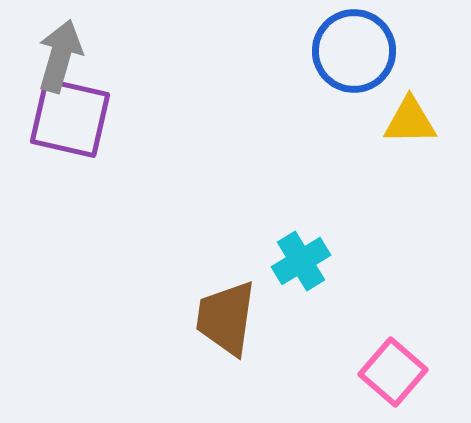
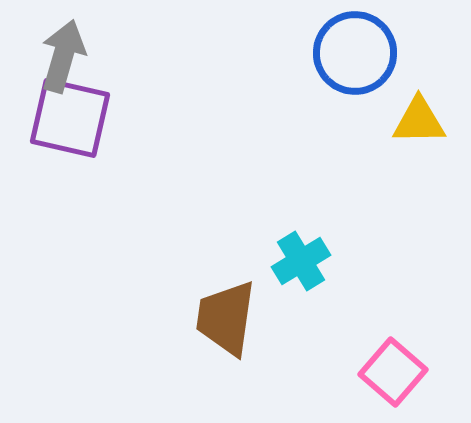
blue circle: moved 1 px right, 2 px down
gray arrow: moved 3 px right
yellow triangle: moved 9 px right
